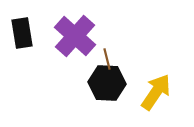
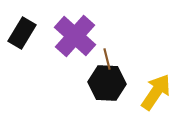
black rectangle: rotated 40 degrees clockwise
